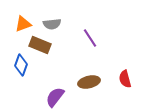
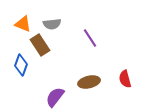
orange triangle: rotated 42 degrees clockwise
brown rectangle: rotated 35 degrees clockwise
